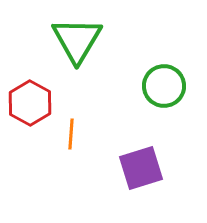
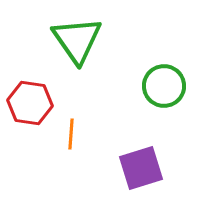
green triangle: rotated 6 degrees counterclockwise
red hexagon: rotated 21 degrees counterclockwise
